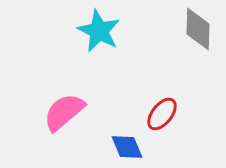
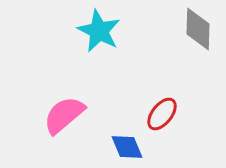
pink semicircle: moved 3 px down
